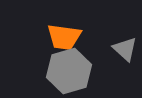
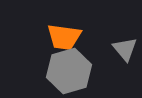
gray triangle: rotated 8 degrees clockwise
